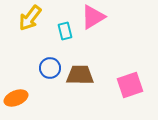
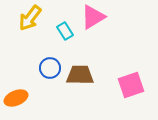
cyan rectangle: rotated 18 degrees counterclockwise
pink square: moved 1 px right
